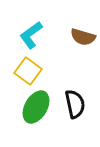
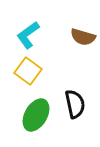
cyan L-shape: moved 3 px left
green ellipse: moved 8 px down
